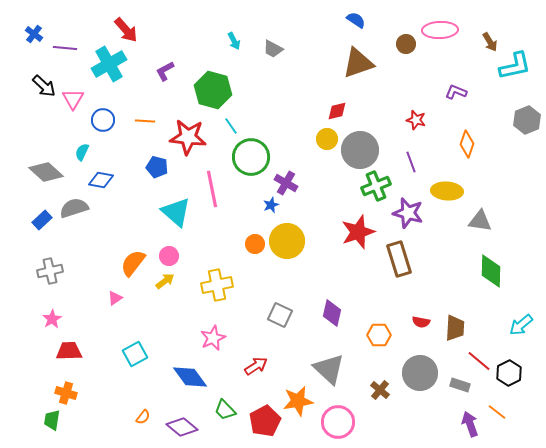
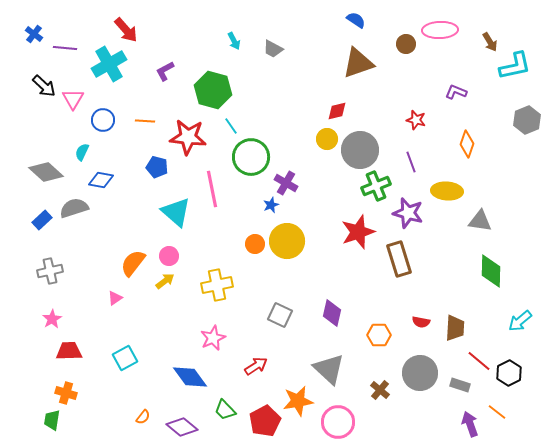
cyan arrow at (521, 325): moved 1 px left, 4 px up
cyan square at (135, 354): moved 10 px left, 4 px down
